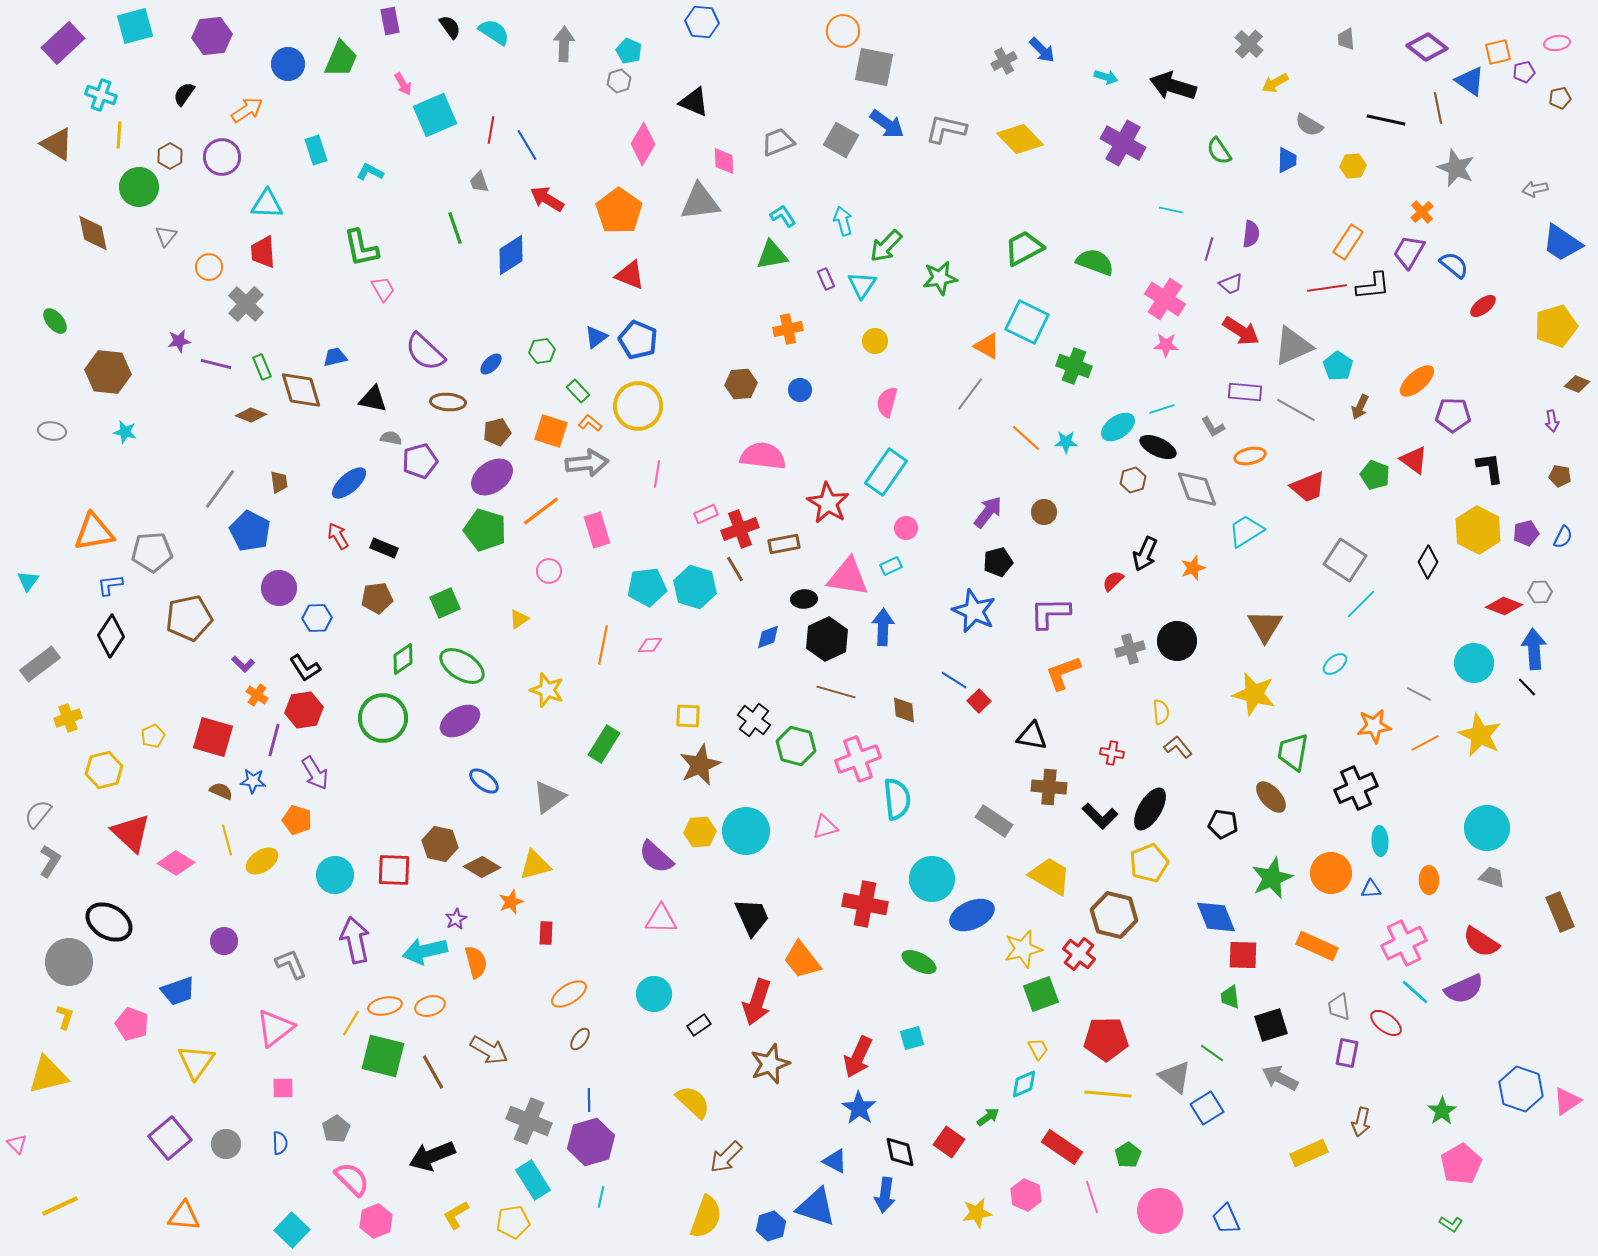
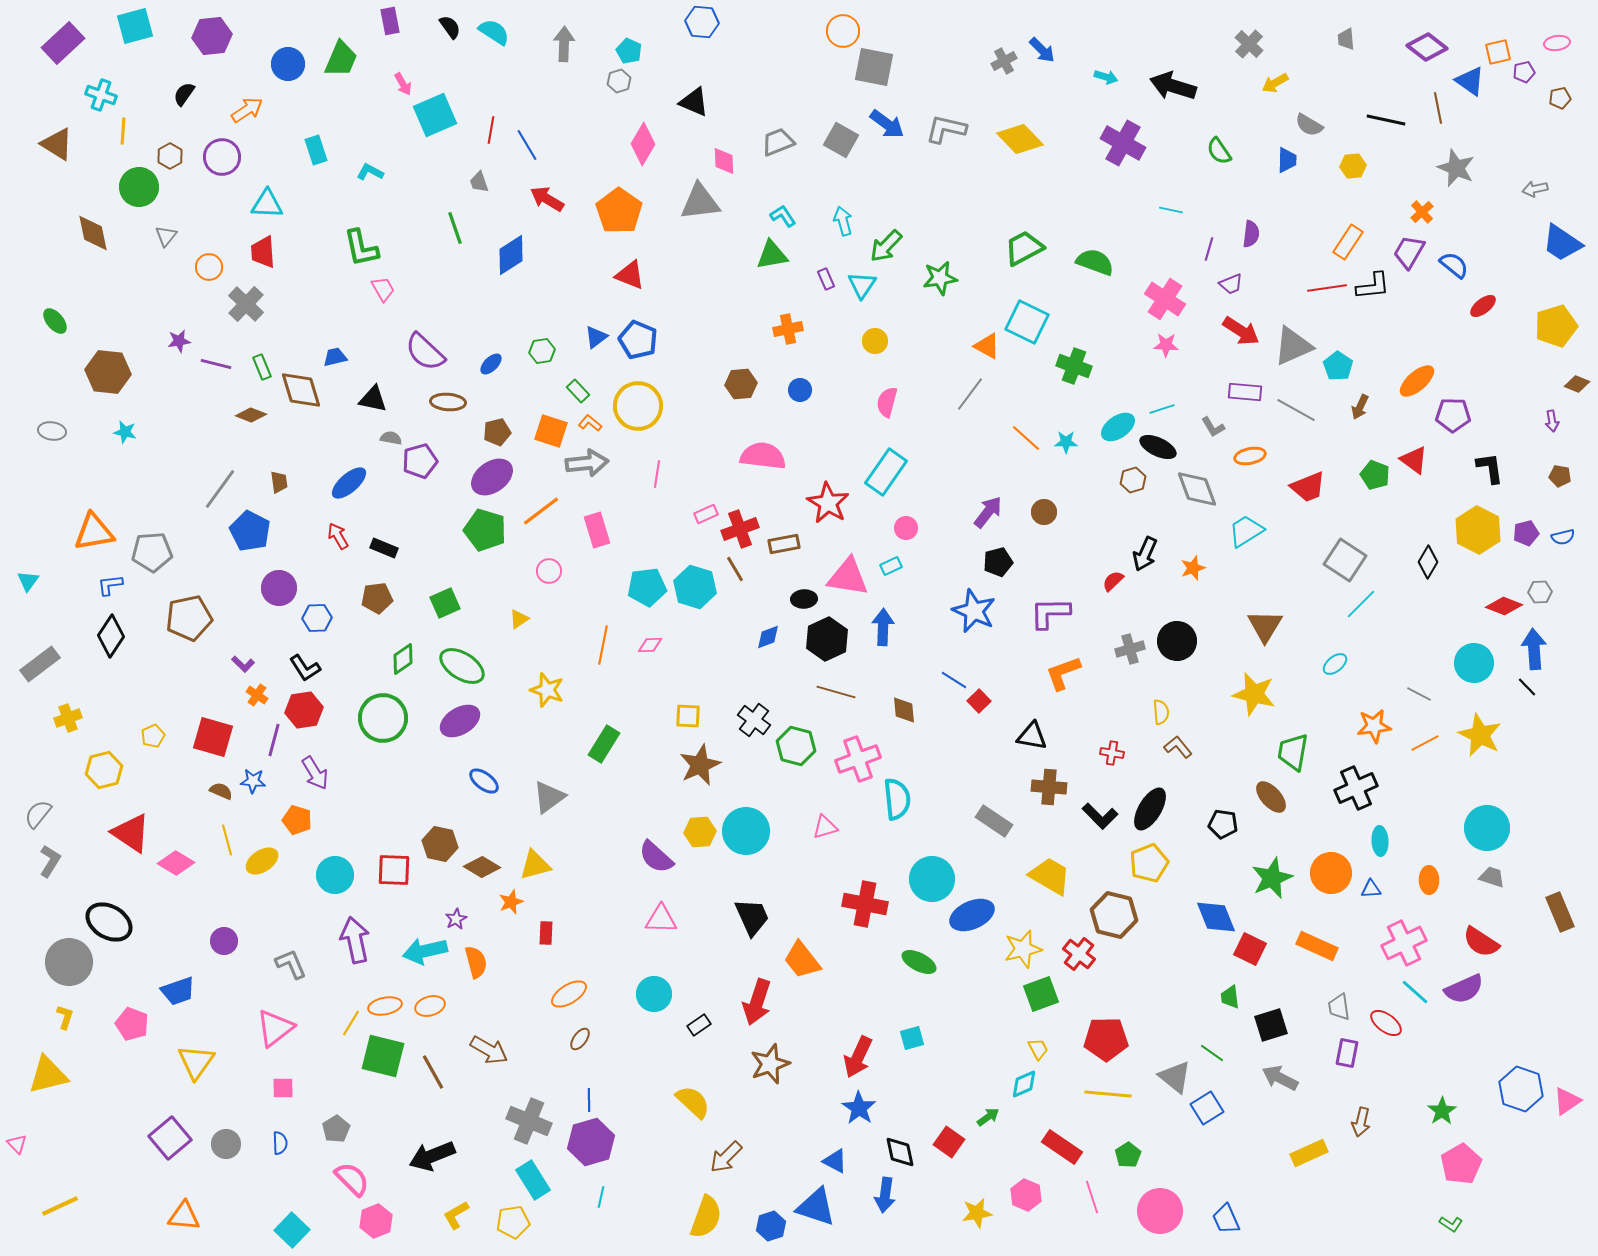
yellow line at (119, 135): moved 4 px right, 4 px up
blue semicircle at (1563, 537): rotated 50 degrees clockwise
red triangle at (131, 833): rotated 9 degrees counterclockwise
red square at (1243, 955): moved 7 px right, 6 px up; rotated 24 degrees clockwise
